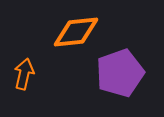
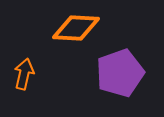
orange diamond: moved 4 px up; rotated 9 degrees clockwise
